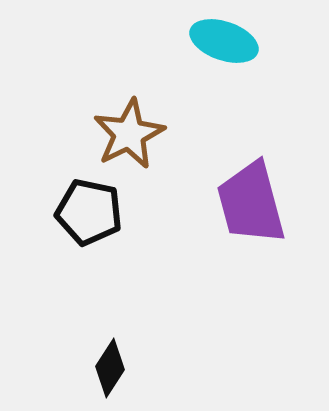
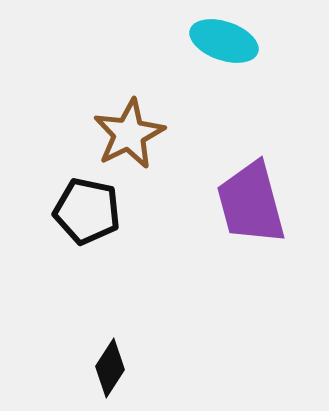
black pentagon: moved 2 px left, 1 px up
